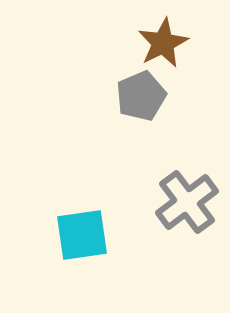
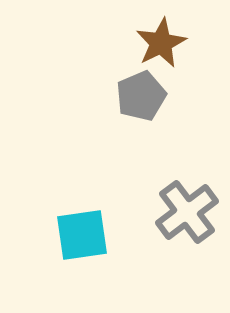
brown star: moved 2 px left
gray cross: moved 10 px down
